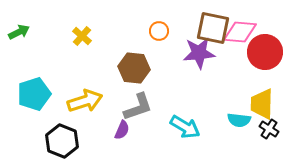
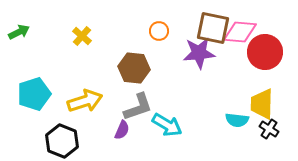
cyan semicircle: moved 2 px left
cyan arrow: moved 18 px left, 2 px up
